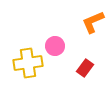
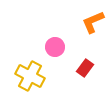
pink circle: moved 1 px down
yellow cross: moved 2 px right, 13 px down; rotated 36 degrees clockwise
